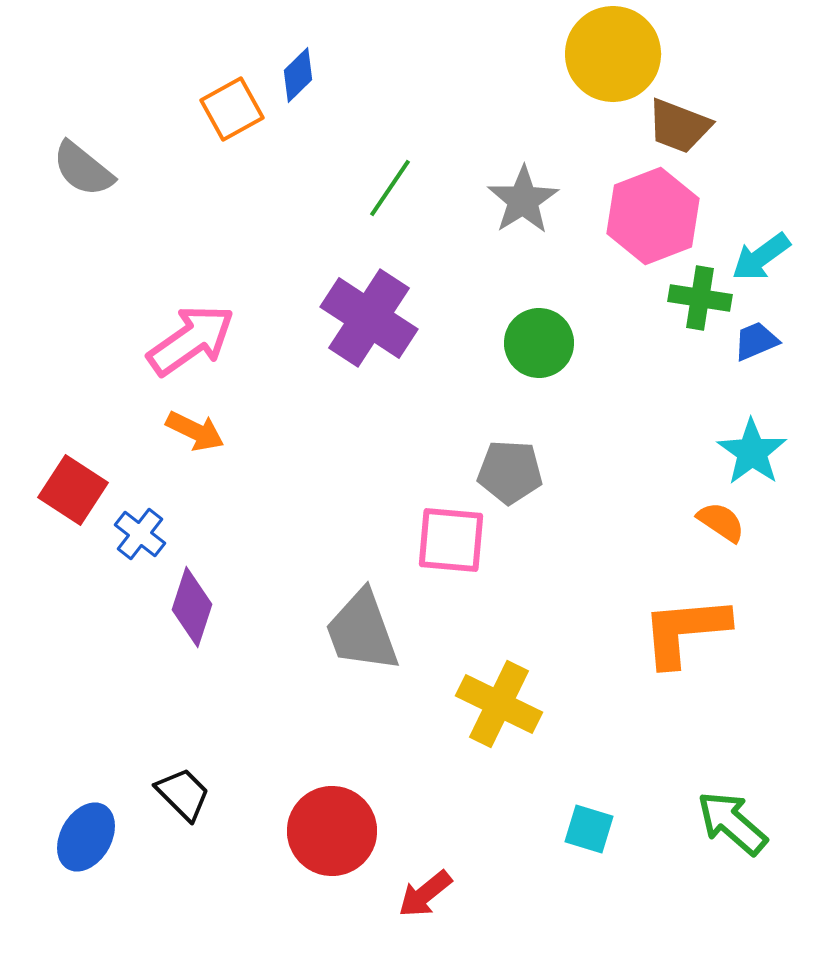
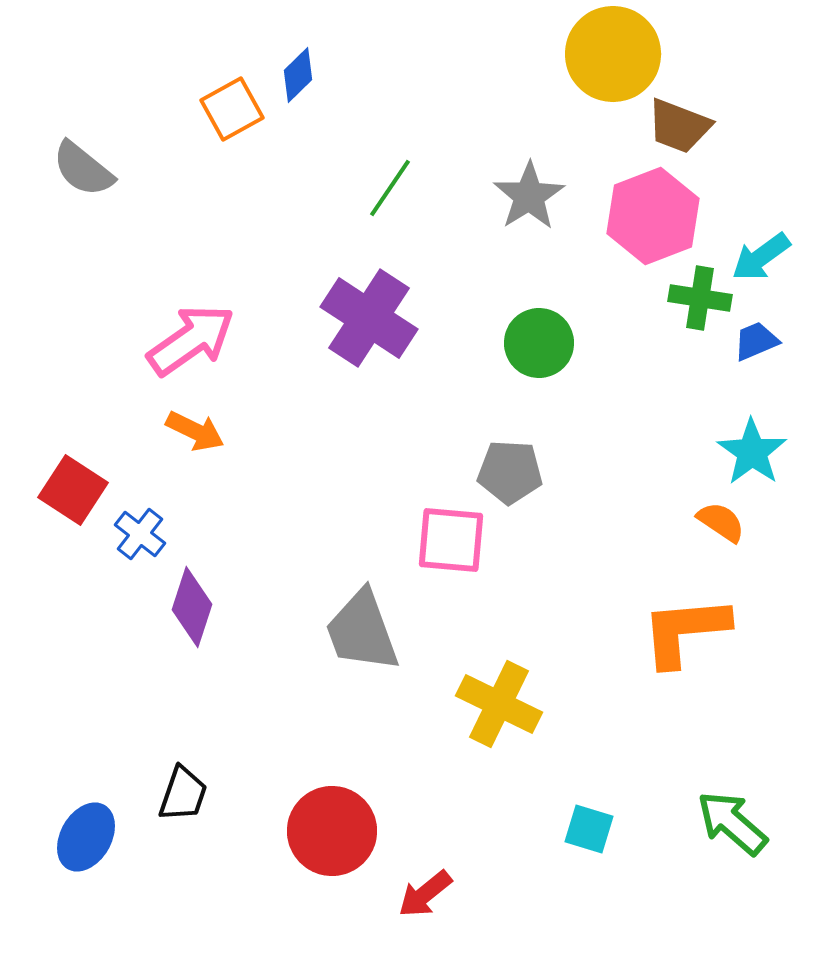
gray star: moved 6 px right, 4 px up
black trapezoid: rotated 64 degrees clockwise
